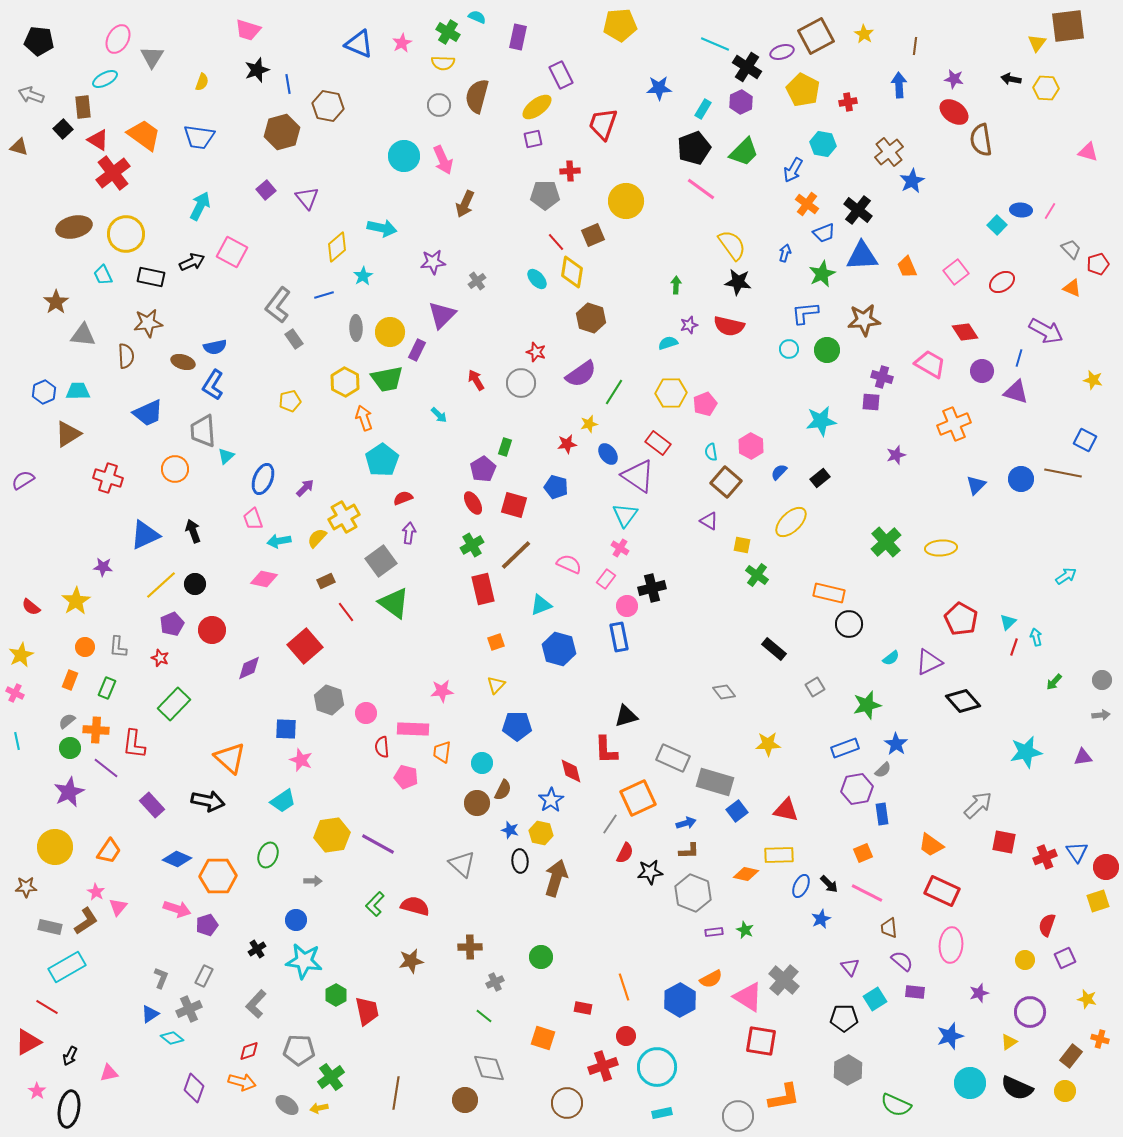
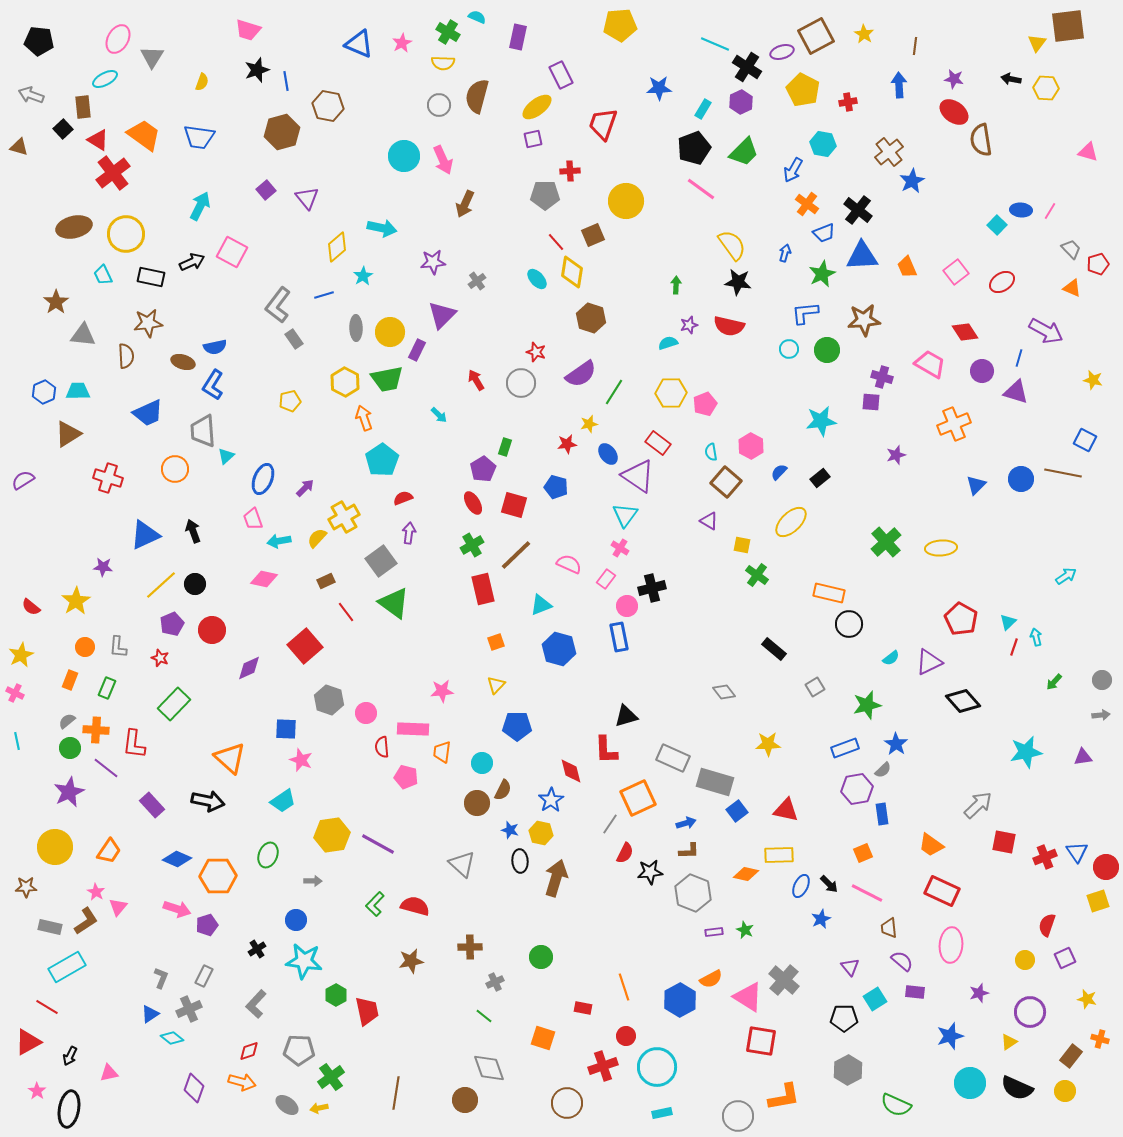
blue line at (288, 84): moved 2 px left, 3 px up
